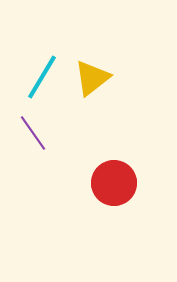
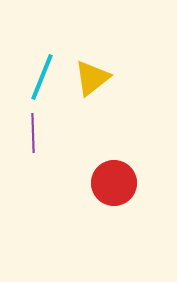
cyan line: rotated 9 degrees counterclockwise
purple line: rotated 33 degrees clockwise
